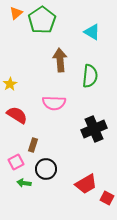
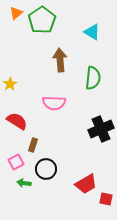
green semicircle: moved 3 px right, 2 px down
red semicircle: moved 6 px down
black cross: moved 7 px right
red square: moved 1 px left, 1 px down; rotated 16 degrees counterclockwise
